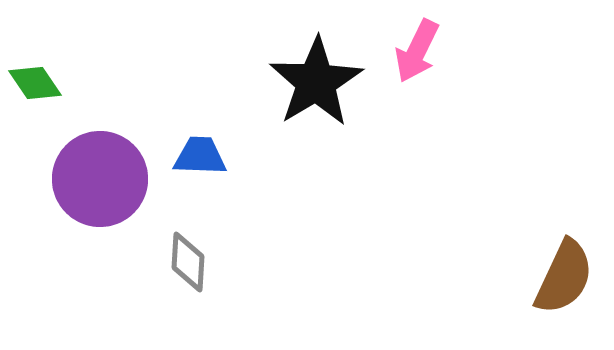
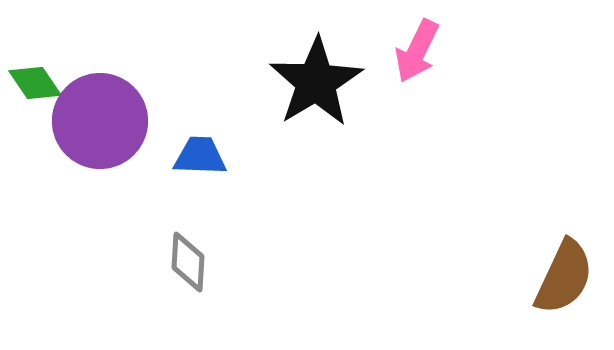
purple circle: moved 58 px up
